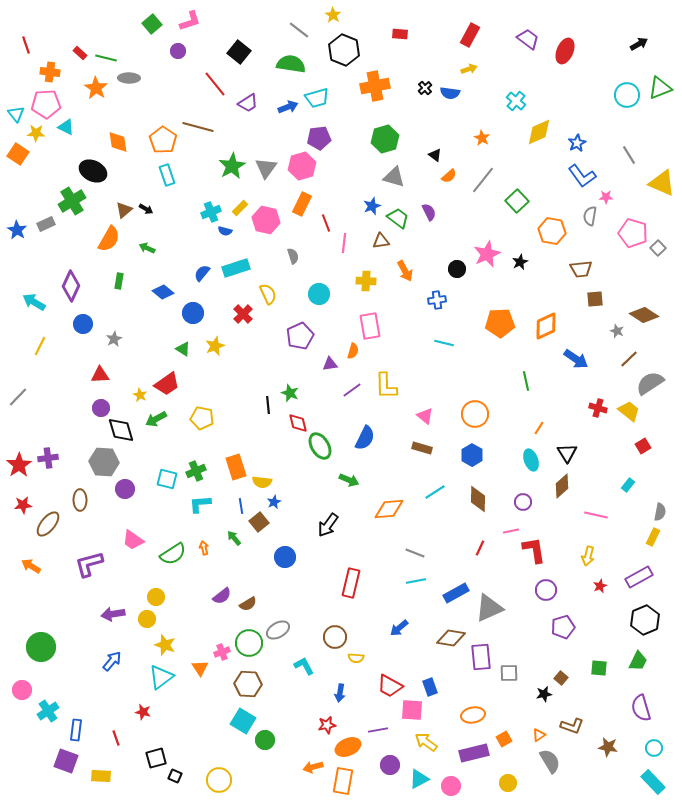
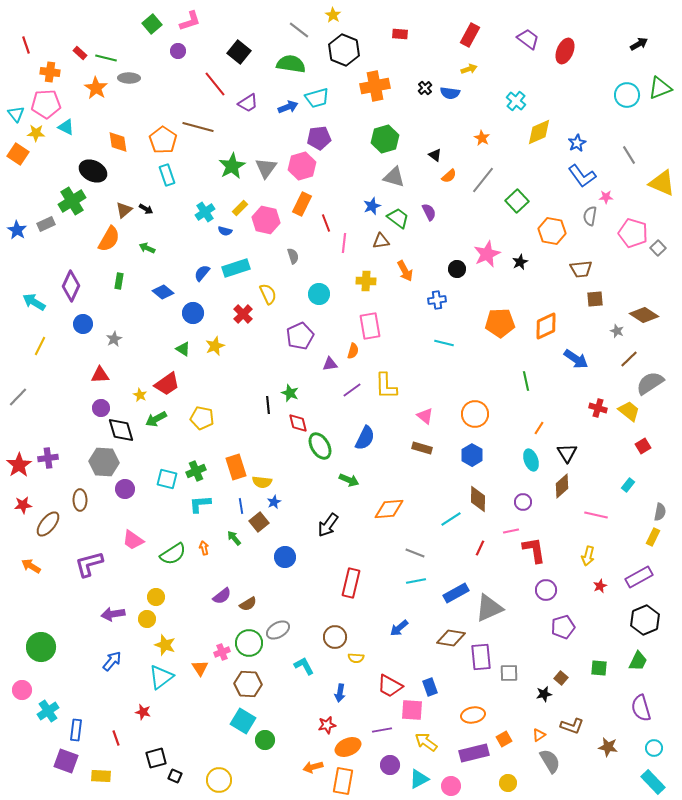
cyan cross at (211, 212): moved 6 px left; rotated 12 degrees counterclockwise
cyan line at (435, 492): moved 16 px right, 27 px down
purple line at (378, 730): moved 4 px right
